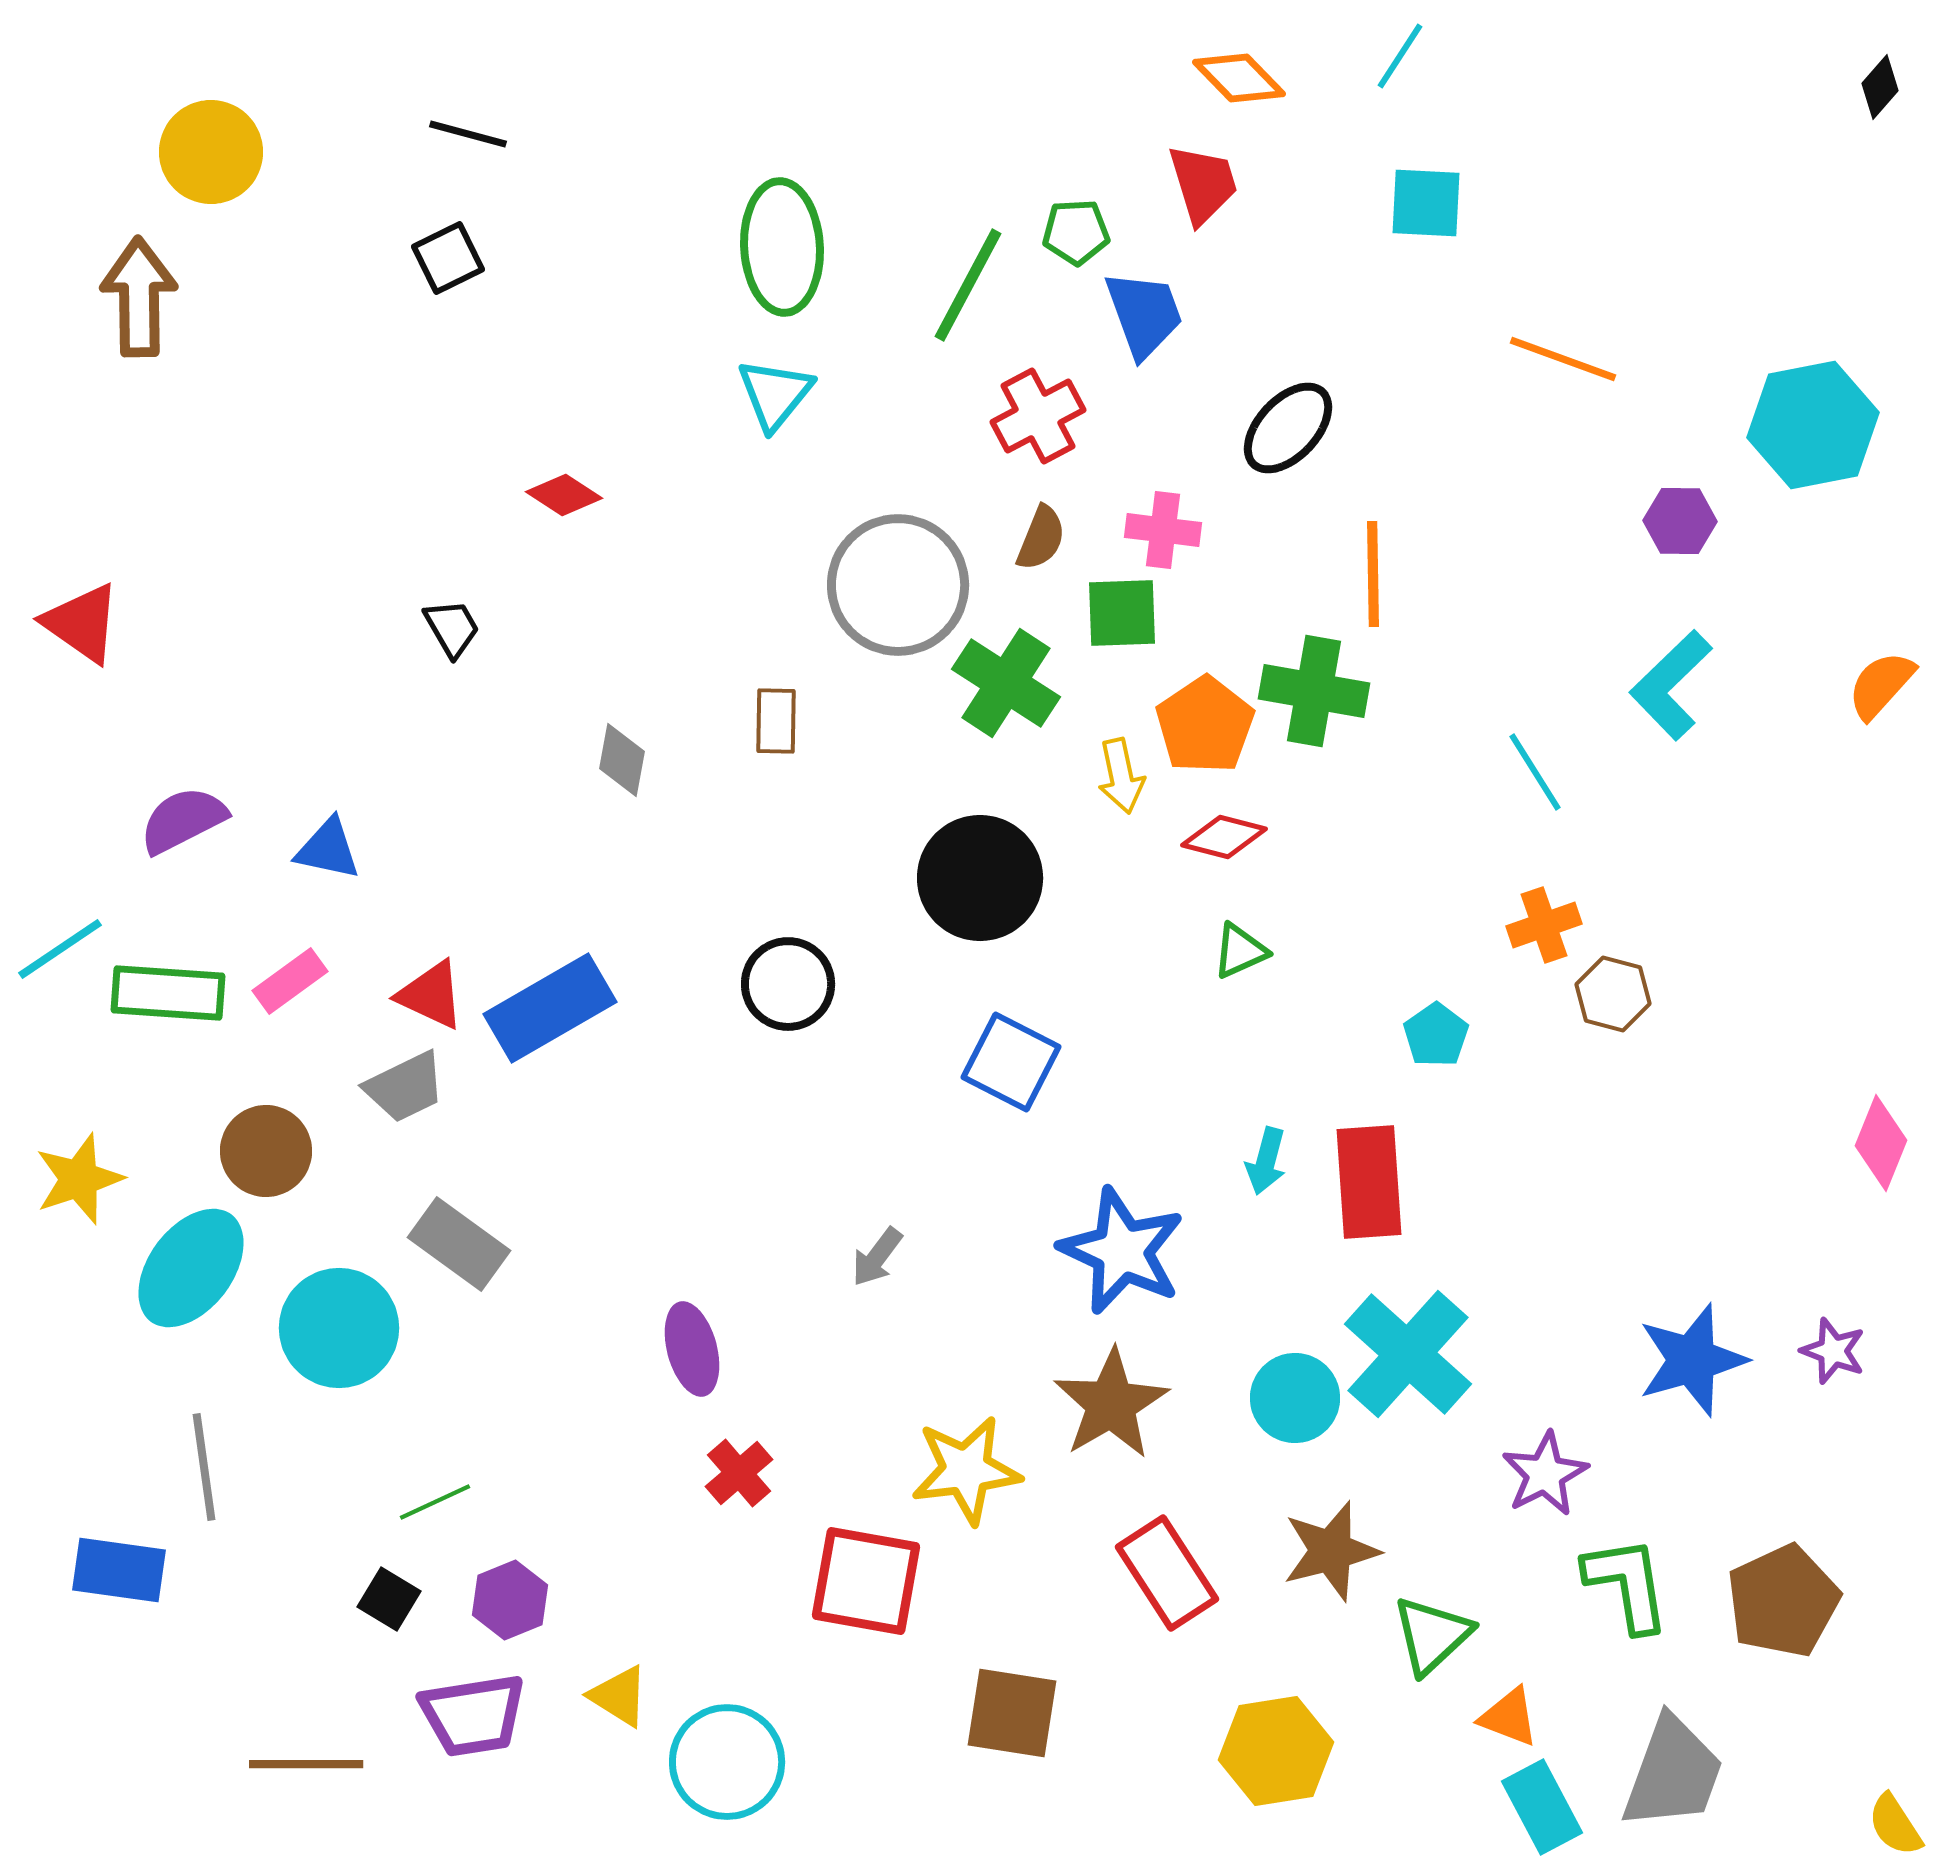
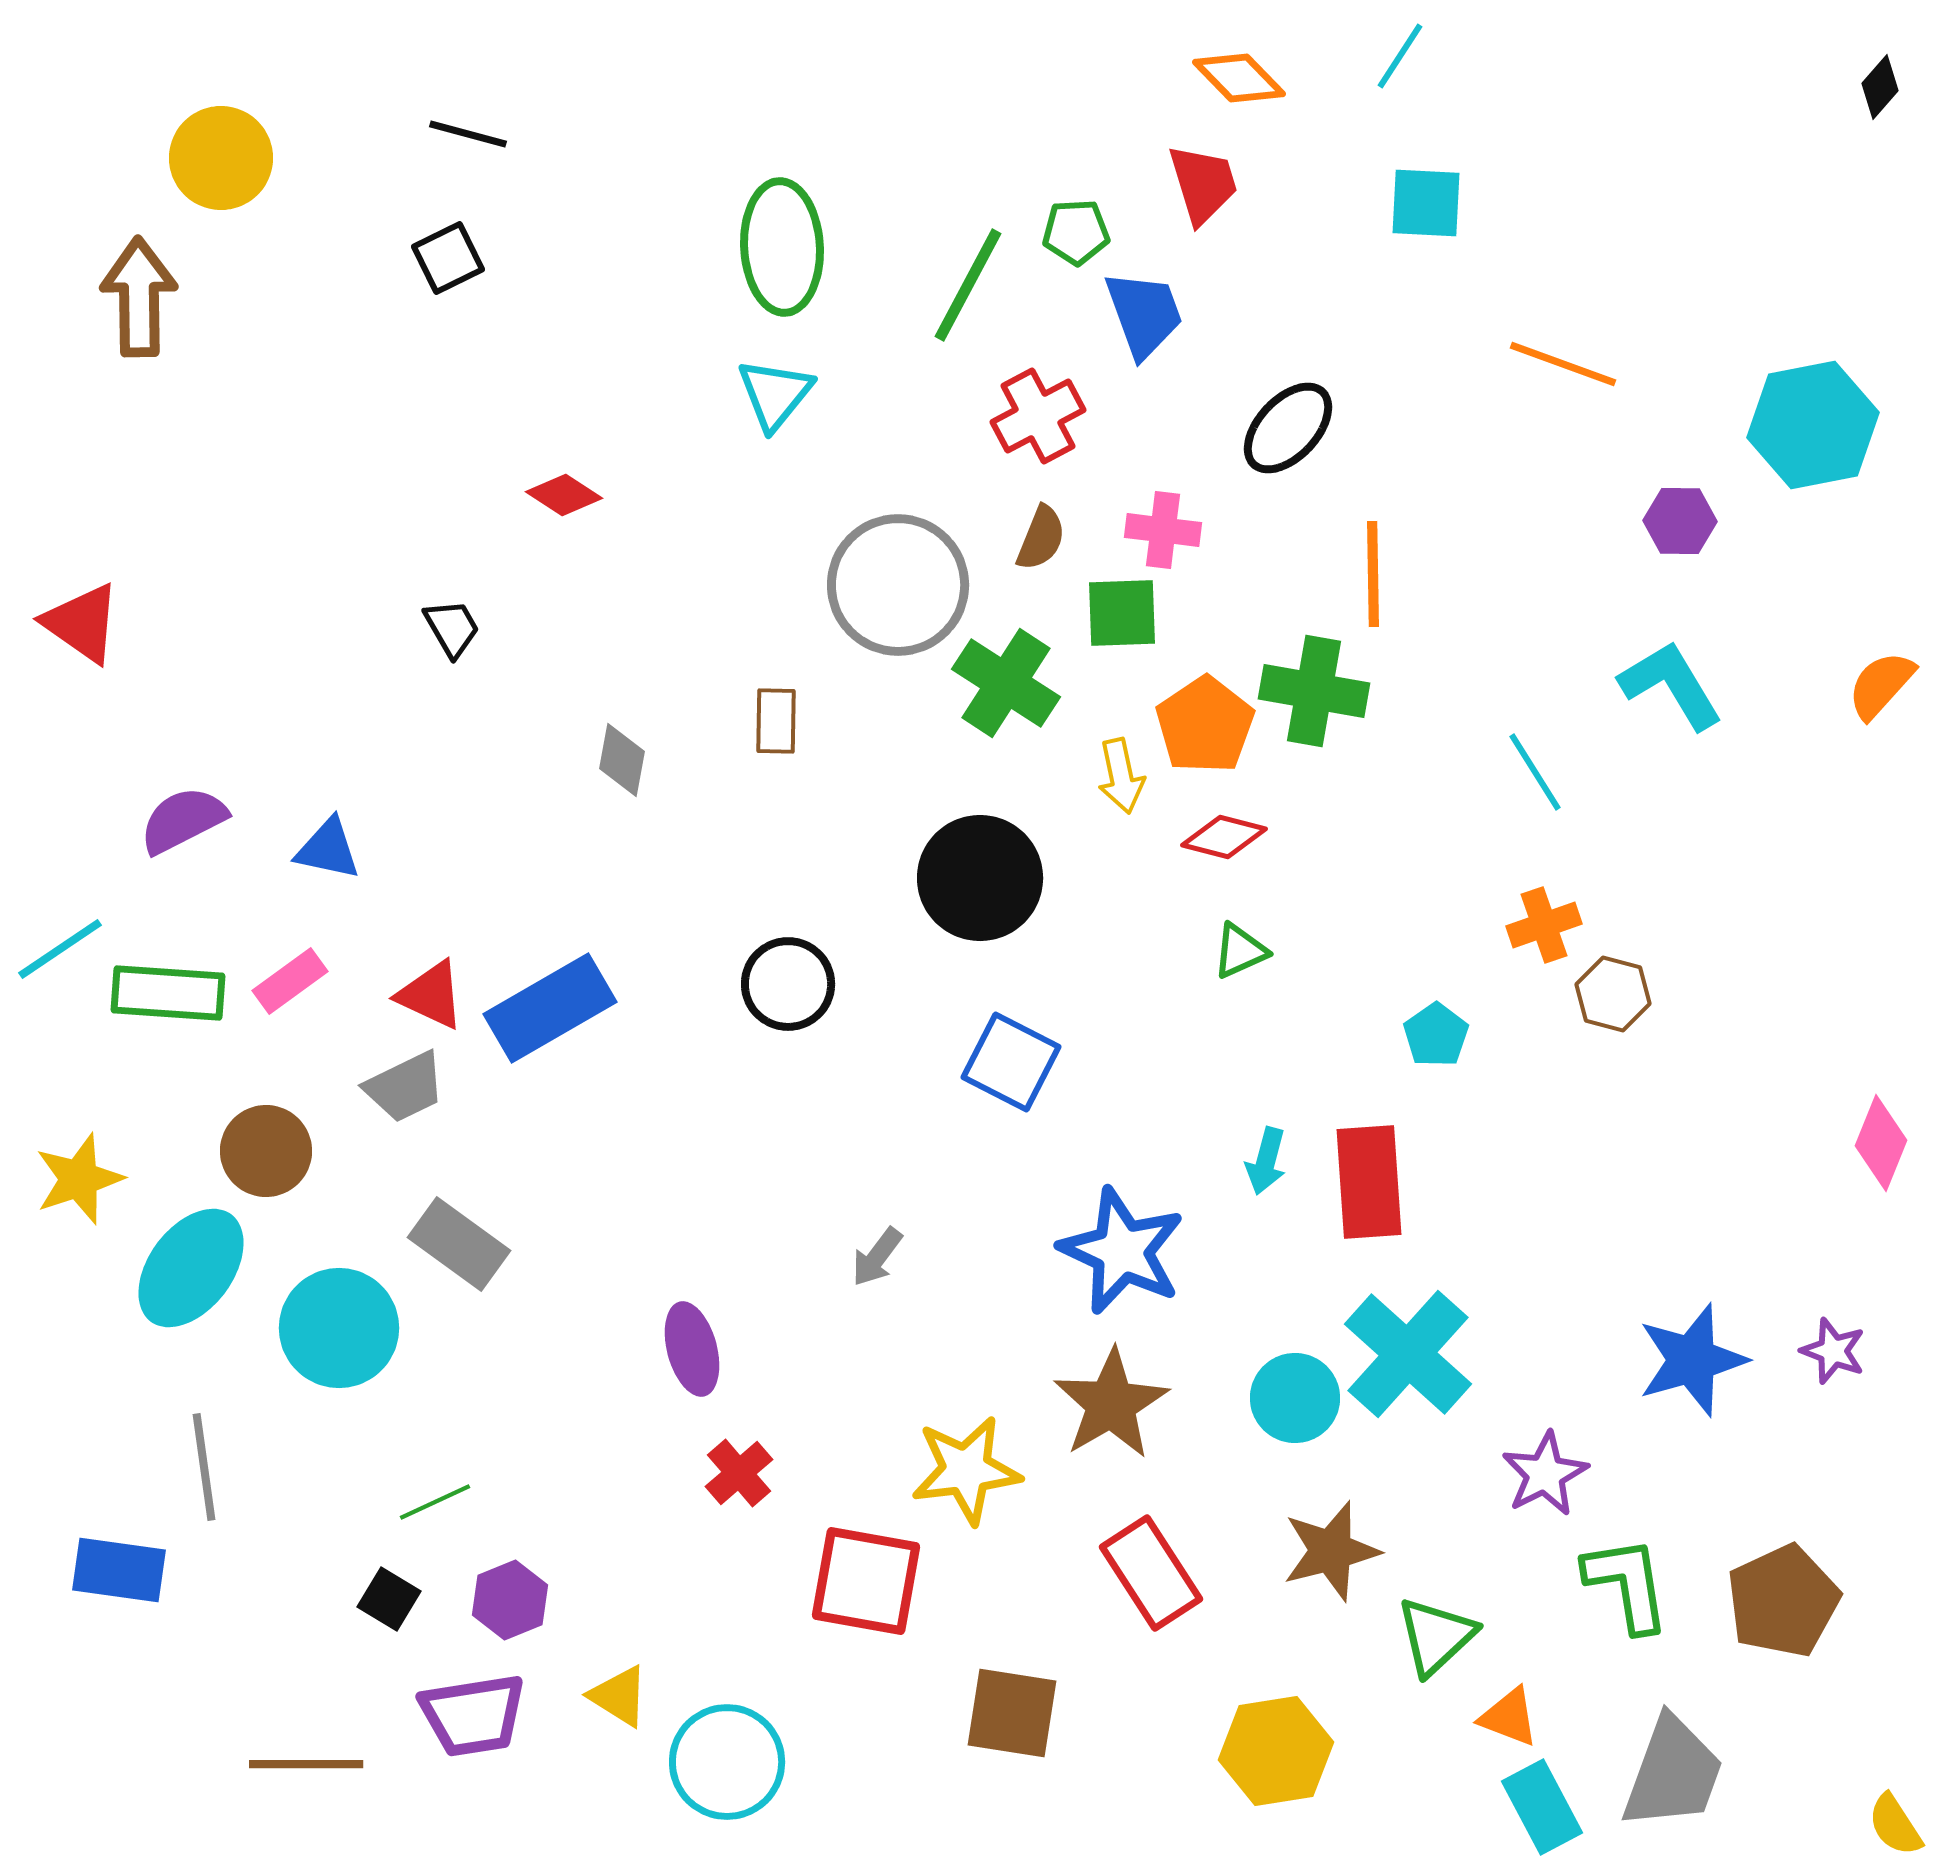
yellow circle at (211, 152): moved 10 px right, 6 px down
orange line at (1563, 359): moved 5 px down
cyan L-shape at (1671, 685): rotated 103 degrees clockwise
red rectangle at (1167, 1573): moved 16 px left
green triangle at (1432, 1635): moved 4 px right, 1 px down
